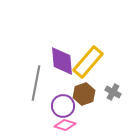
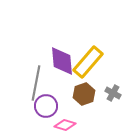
gray cross: moved 1 px down
purple circle: moved 17 px left
